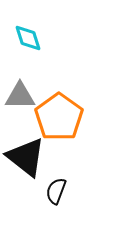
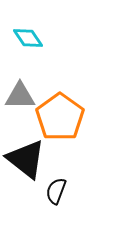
cyan diamond: rotated 16 degrees counterclockwise
orange pentagon: moved 1 px right
black triangle: moved 2 px down
